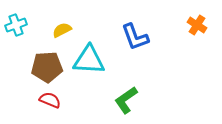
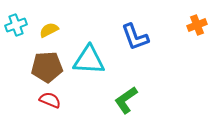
orange cross: rotated 36 degrees clockwise
yellow semicircle: moved 13 px left
